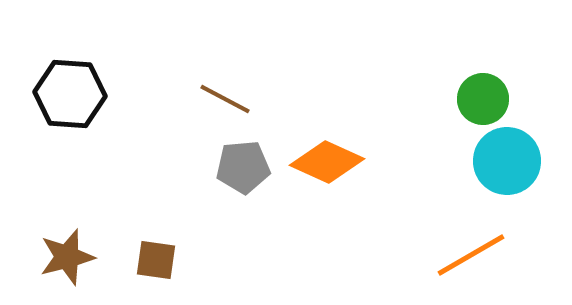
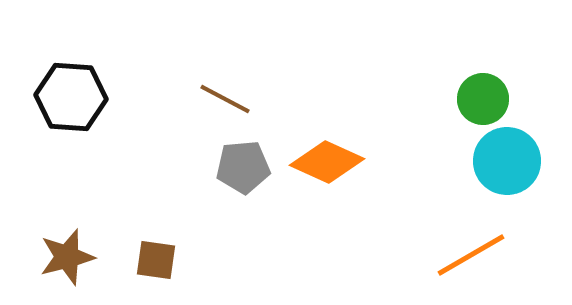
black hexagon: moved 1 px right, 3 px down
